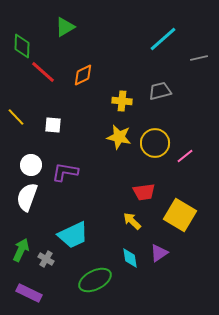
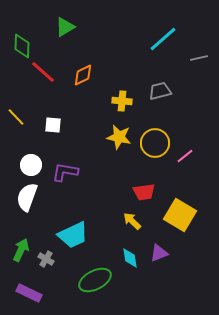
purple triangle: rotated 12 degrees clockwise
